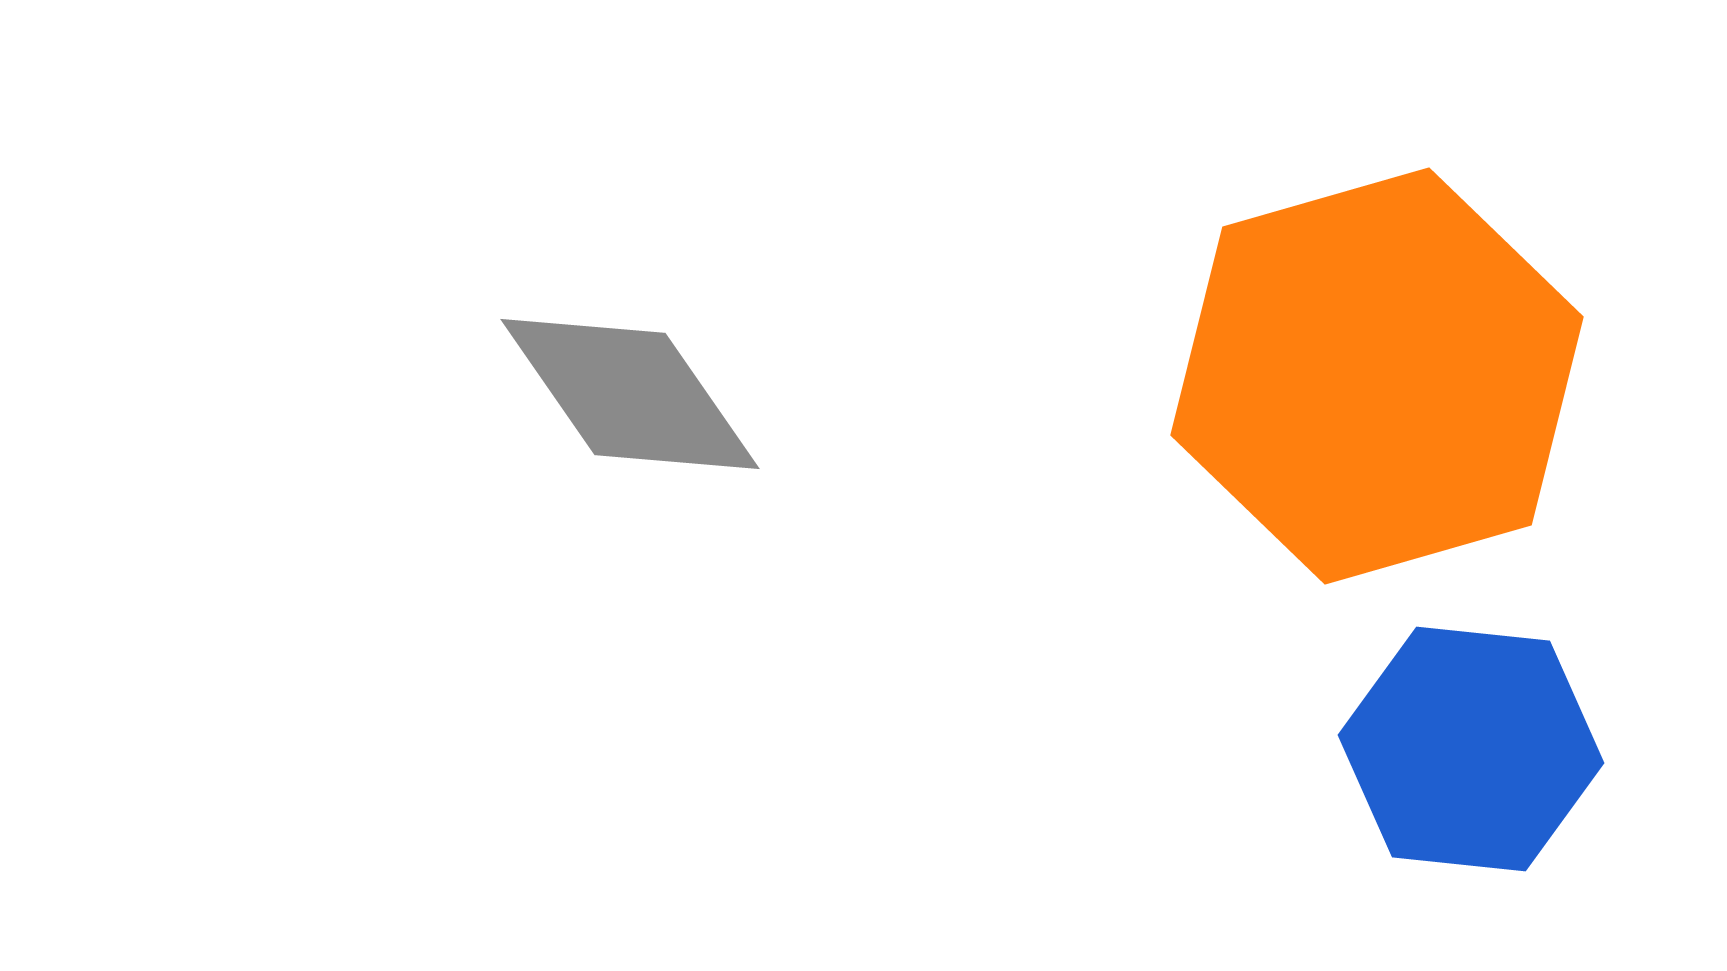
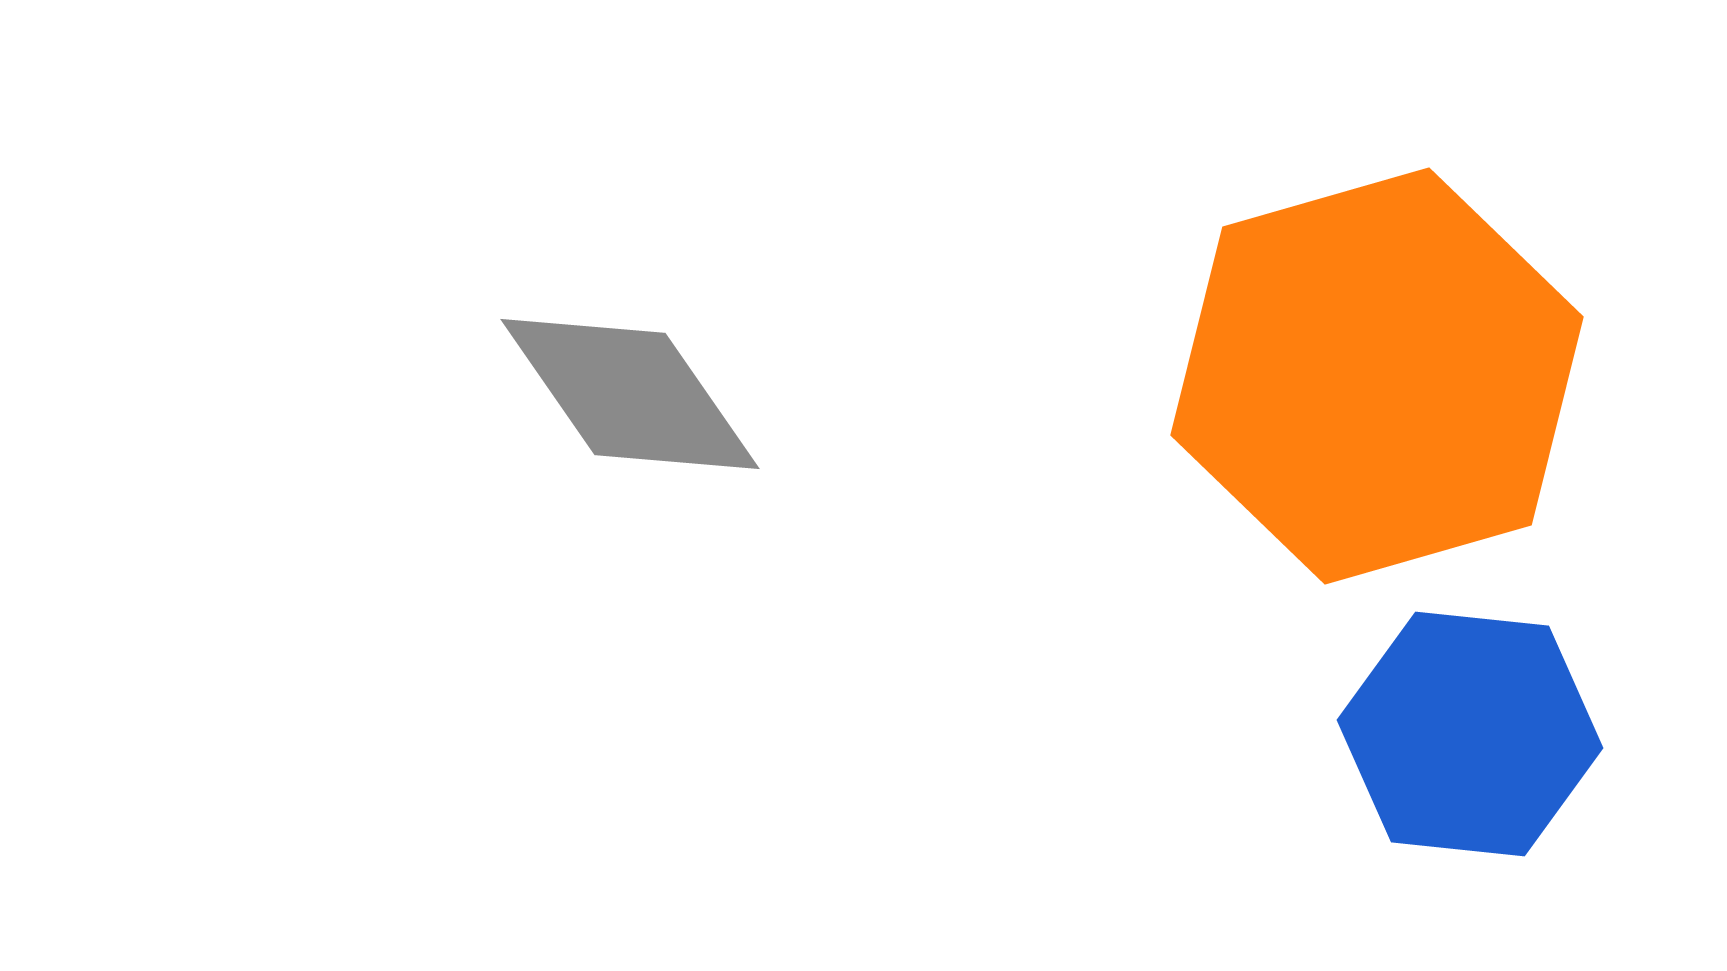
blue hexagon: moved 1 px left, 15 px up
